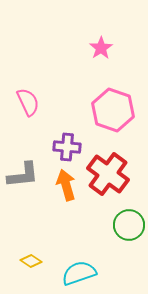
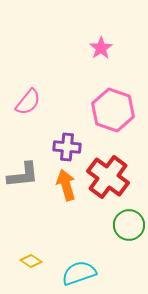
pink semicircle: rotated 64 degrees clockwise
red cross: moved 3 px down
